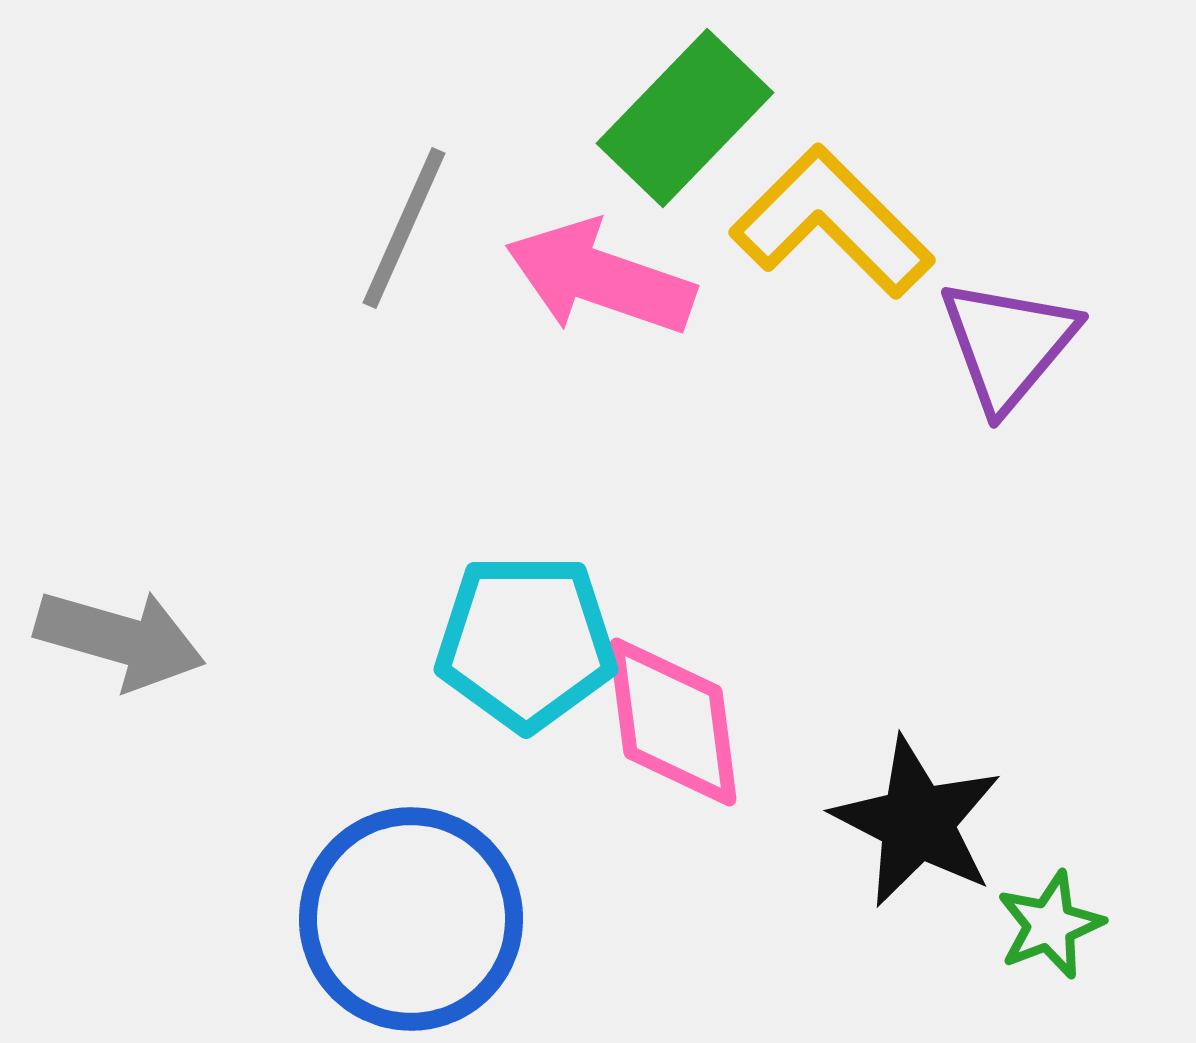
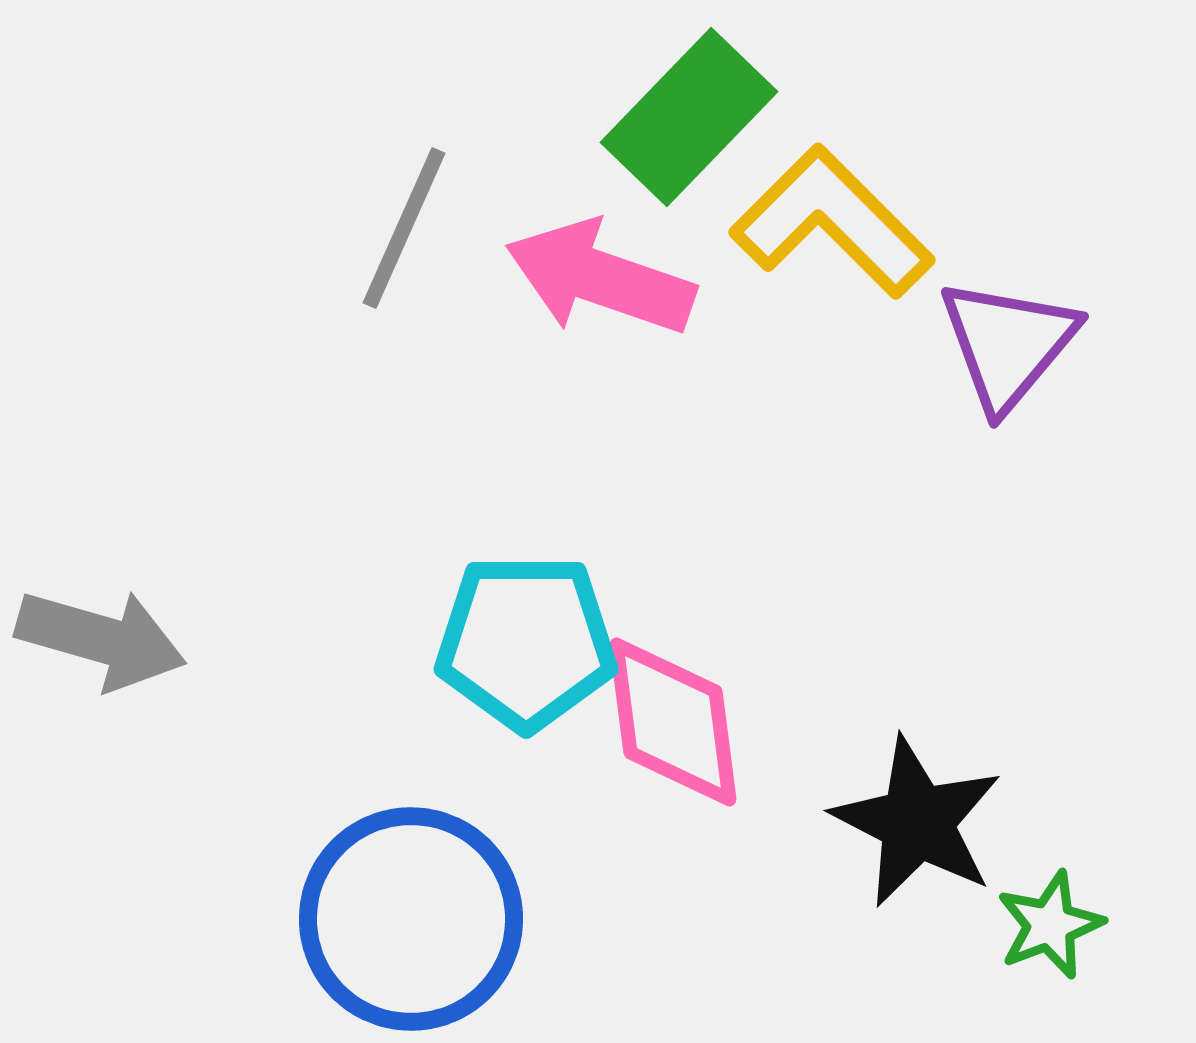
green rectangle: moved 4 px right, 1 px up
gray arrow: moved 19 px left
